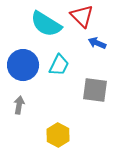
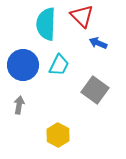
cyan semicircle: rotated 60 degrees clockwise
blue arrow: moved 1 px right
gray square: rotated 28 degrees clockwise
